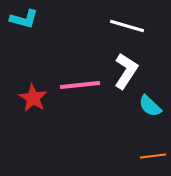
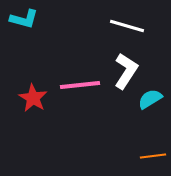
cyan semicircle: moved 7 px up; rotated 105 degrees clockwise
